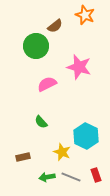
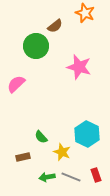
orange star: moved 2 px up
pink semicircle: moved 31 px left; rotated 18 degrees counterclockwise
green semicircle: moved 15 px down
cyan hexagon: moved 1 px right, 2 px up
